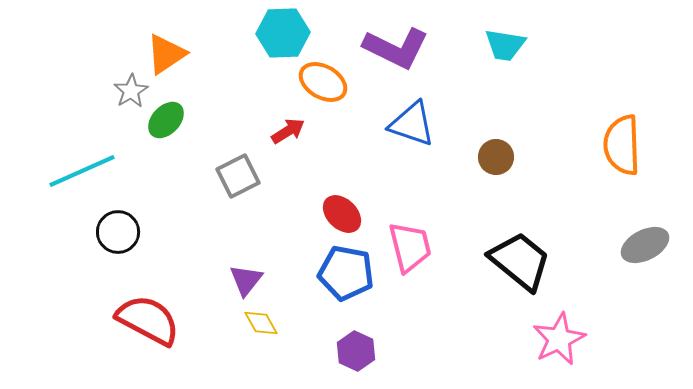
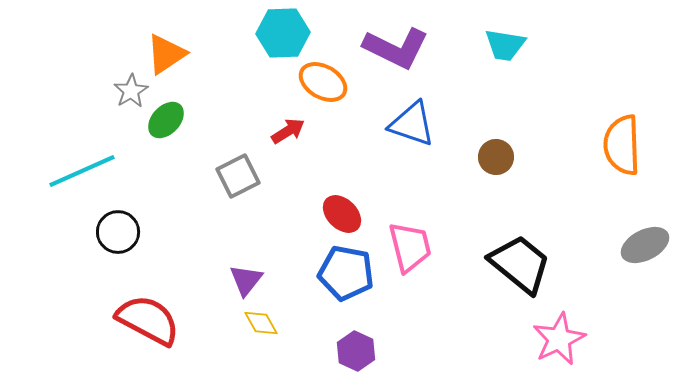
black trapezoid: moved 3 px down
